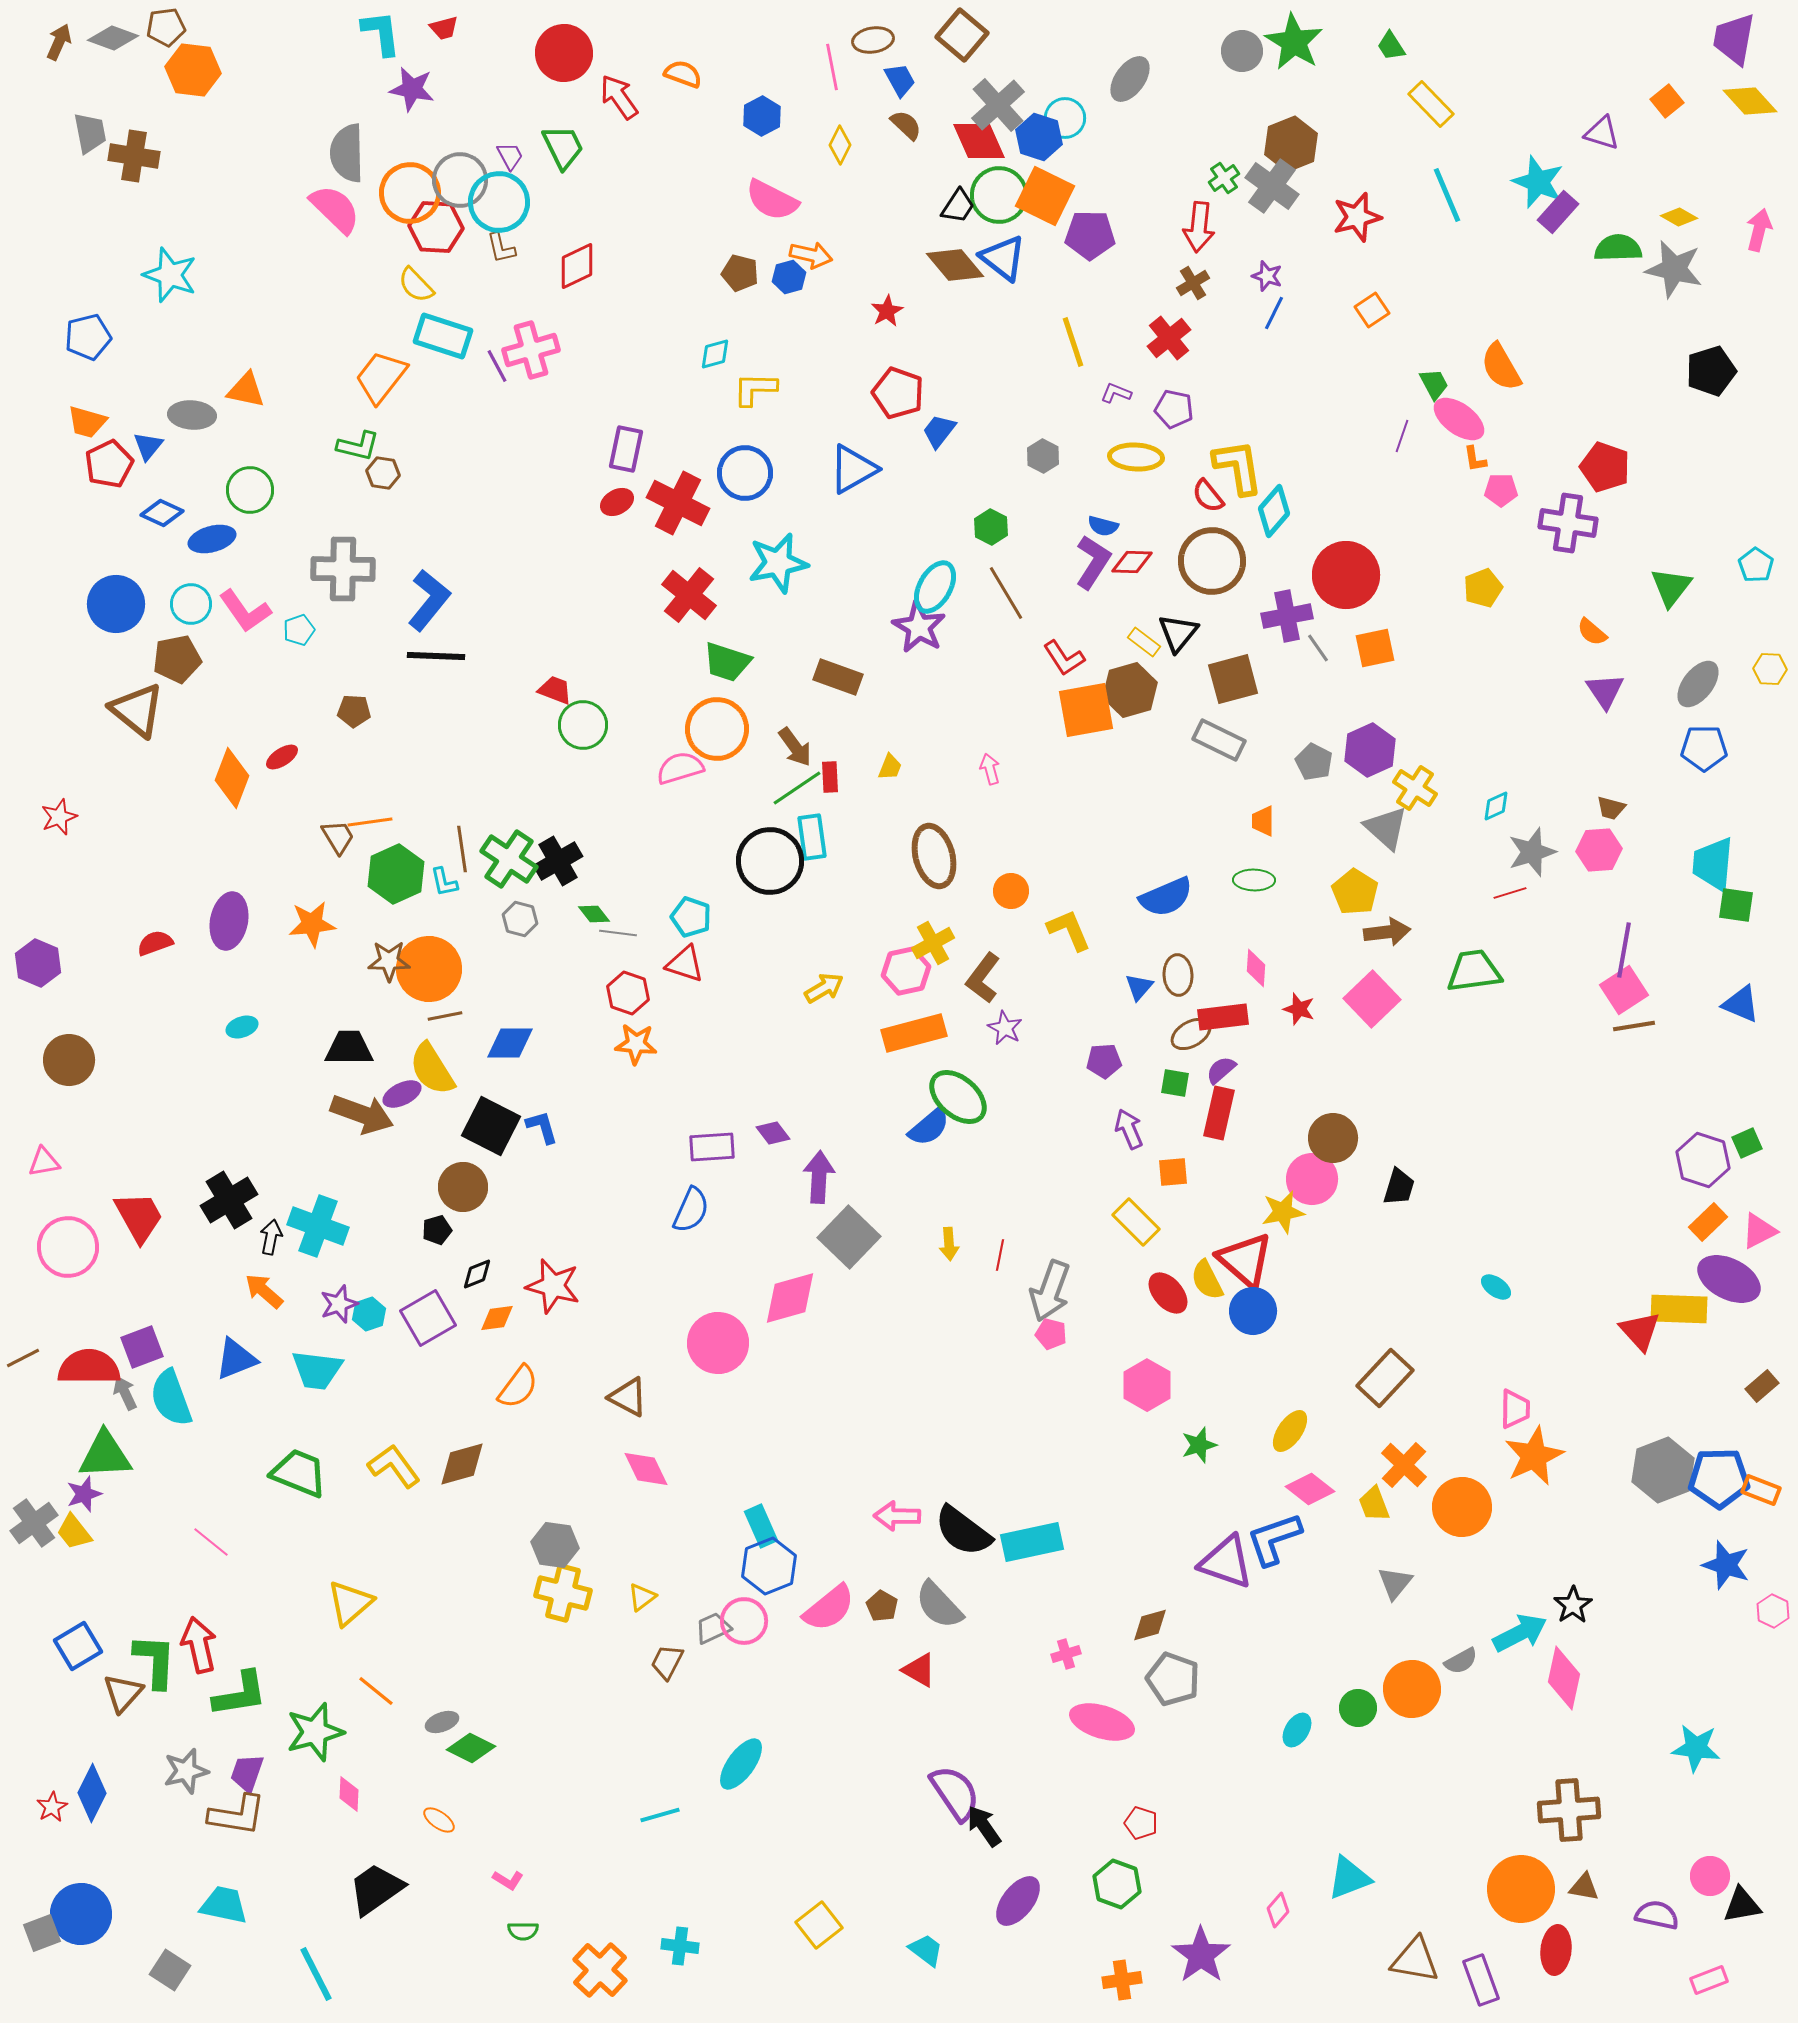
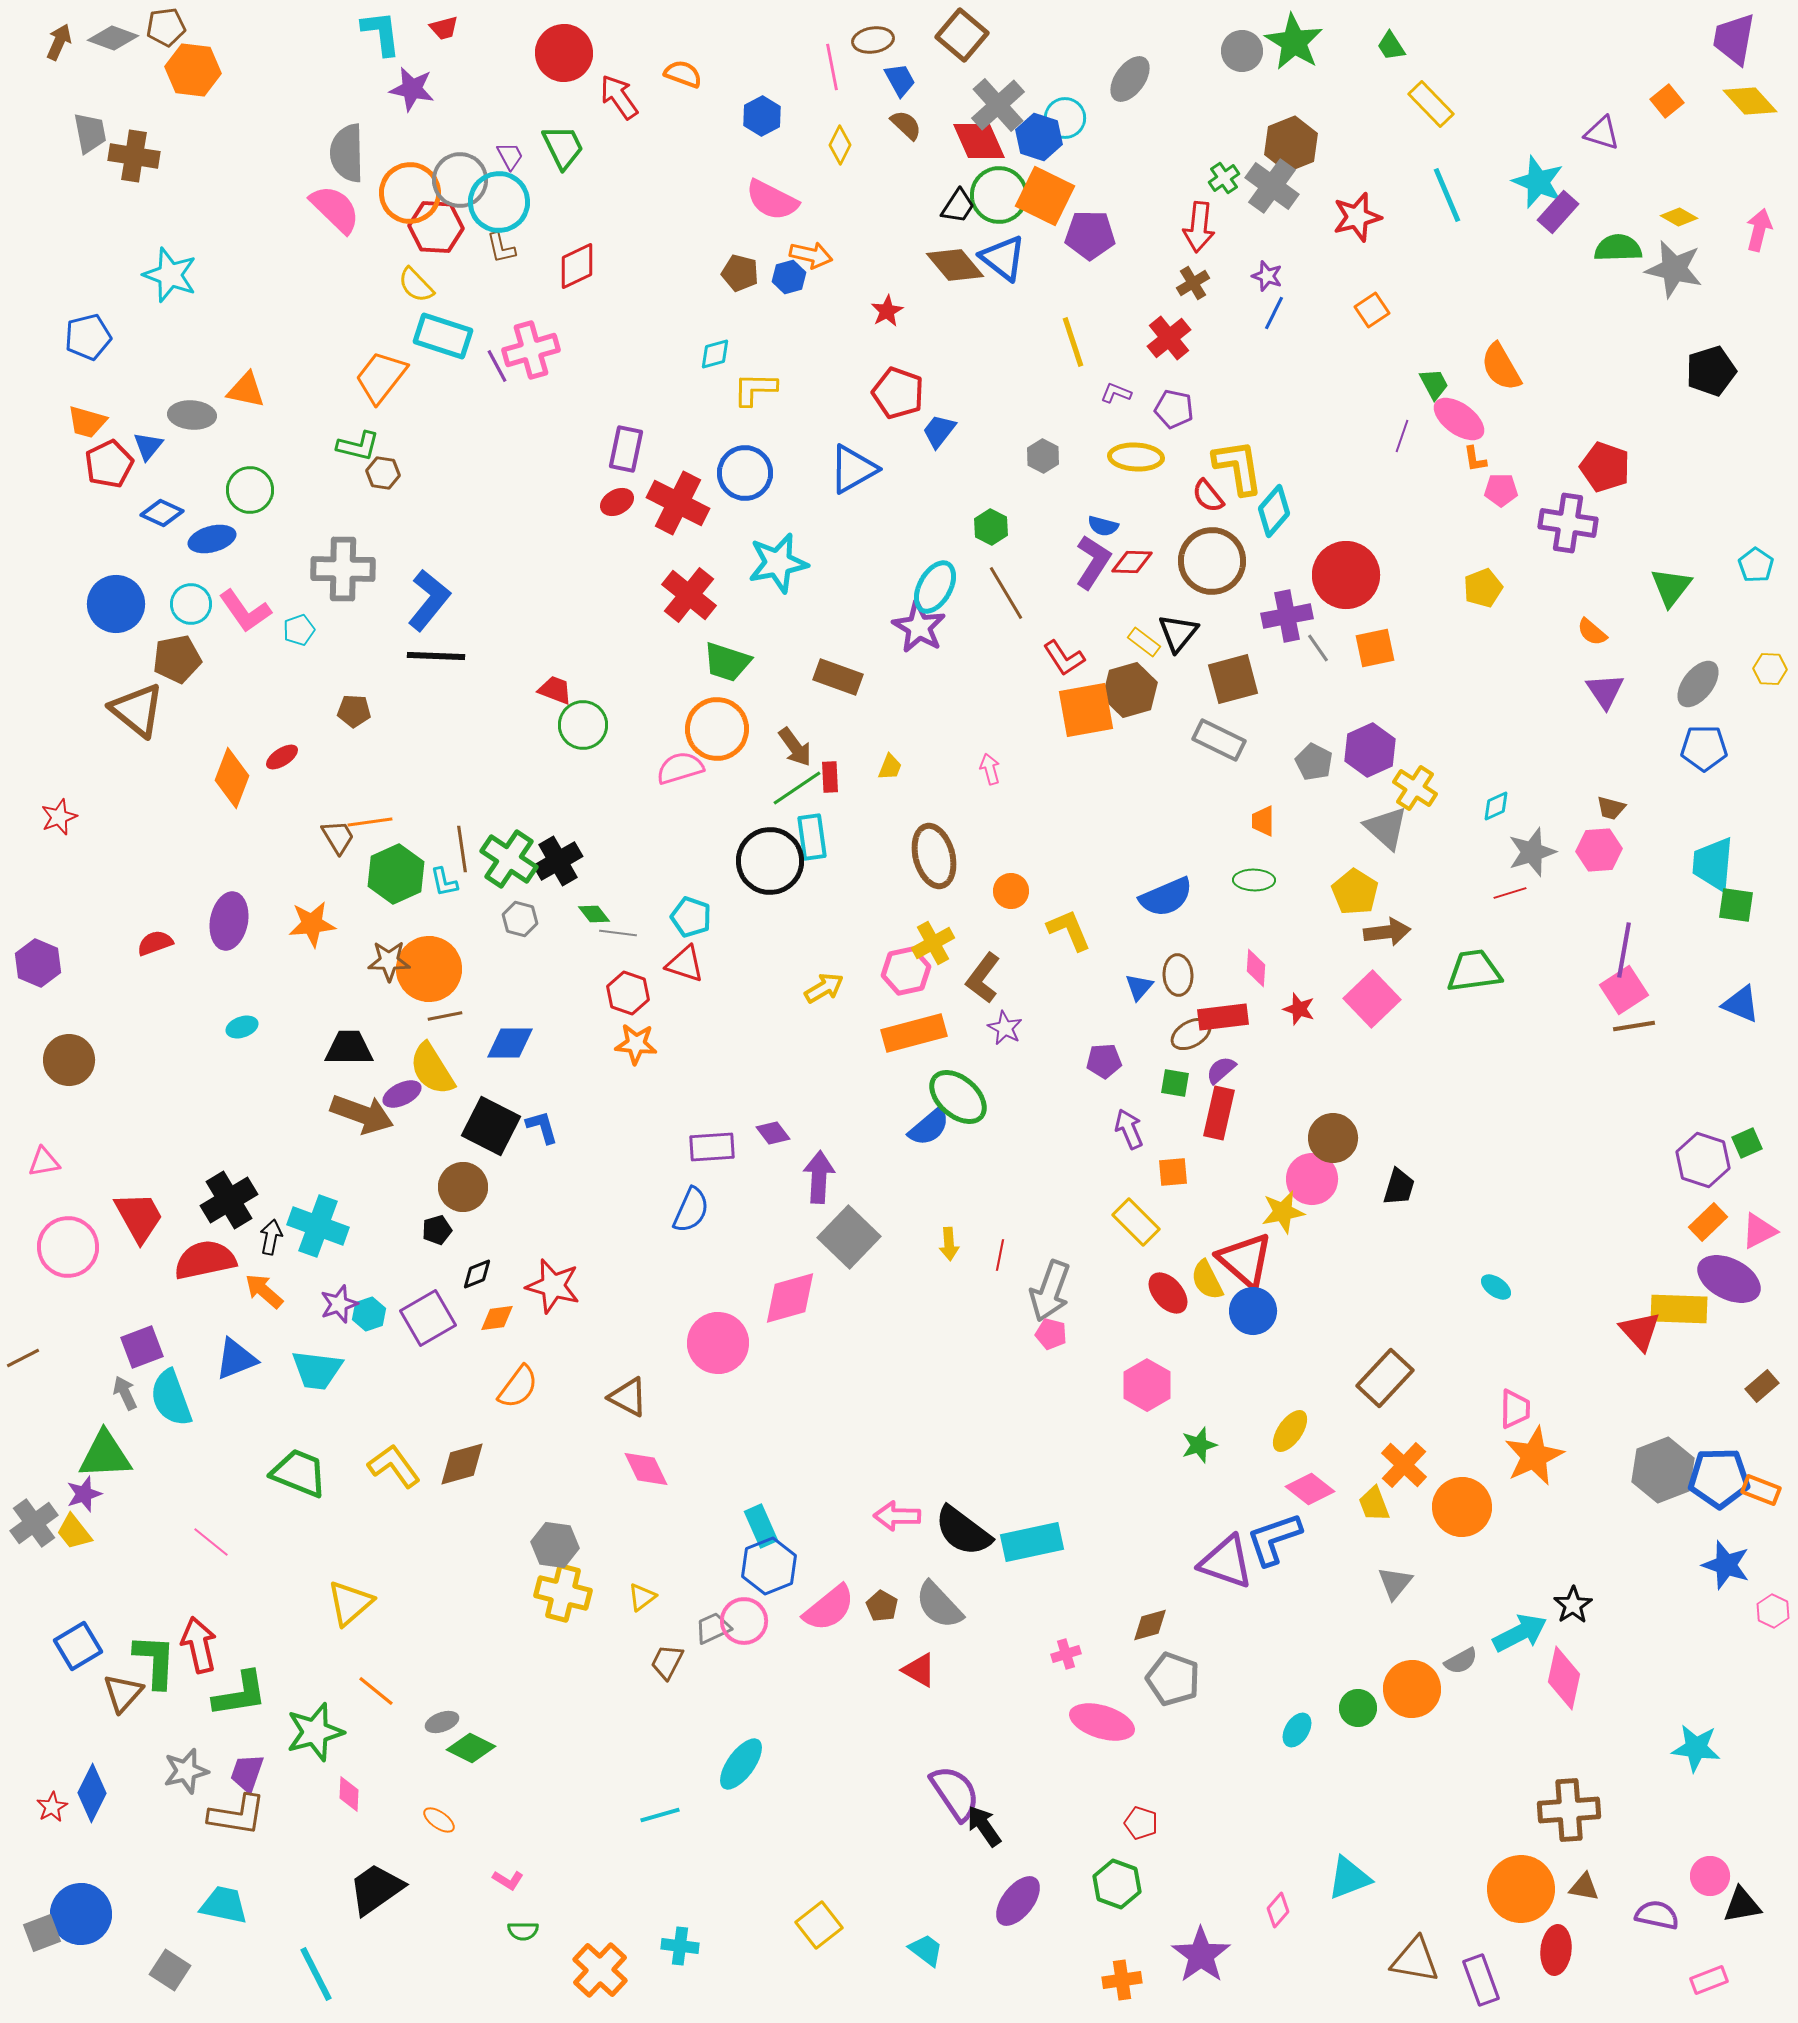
red semicircle at (89, 1367): moved 116 px right, 107 px up; rotated 12 degrees counterclockwise
